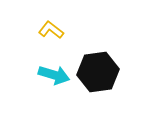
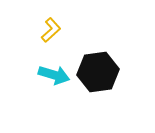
yellow L-shape: rotated 100 degrees clockwise
